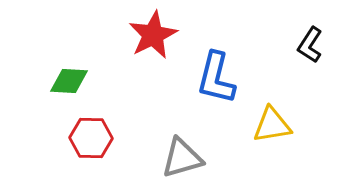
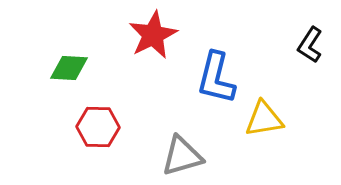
green diamond: moved 13 px up
yellow triangle: moved 8 px left, 6 px up
red hexagon: moved 7 px right, 11 px up
gray triangle: moved 2 px up
